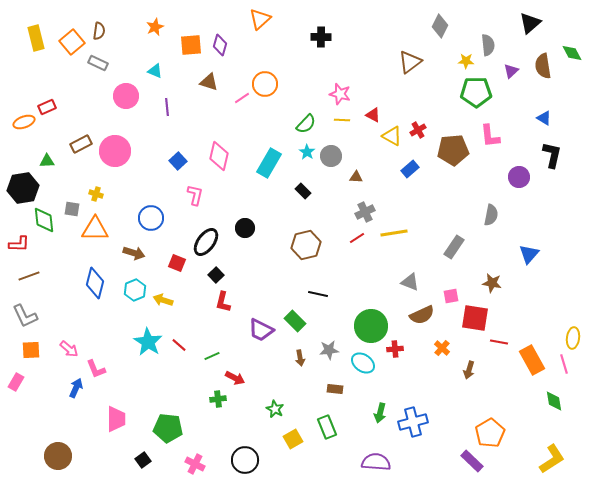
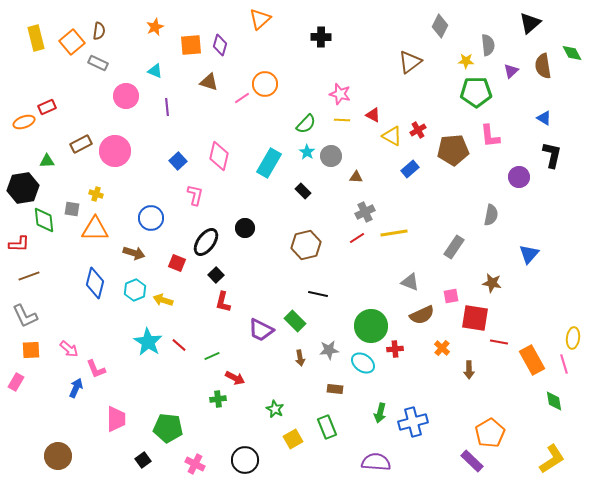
brown arrow at (469, 370): rotated 18 degrees counterclockwise
